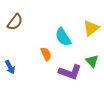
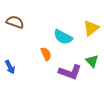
brown semicircle: rotated 108 degrees counterclockwise
cyan semicircle: rotated 30 degrees counterclockwise
